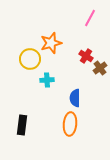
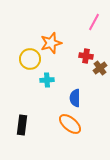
pink line: moved 4 px right, 4 px down
red cross: rotated 24 degrees counterclockwise
orange ellipse: rotated 55 degrees counterclockwise
